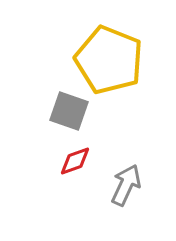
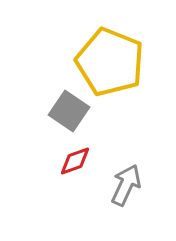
yellow pentagon: moved 1 px right, 2 px down
gray square: rotated 15 degrees clockwise
